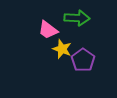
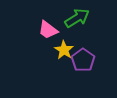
green arrow: rotated 35 degrees counterclockwise
yellow star: moved 2 px right, 1 px down; rotated 12 degrees clockwise
